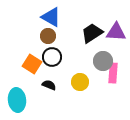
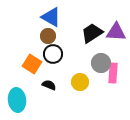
black circle: moved 1 px right, 3 px up
gray circle: moved 2 px left, 2 px down
